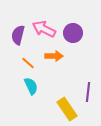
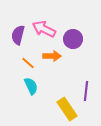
purple circle: moved 6 px down
orange arrow: moved 2 px left
purple line: moved 2 px left, 1 px up
